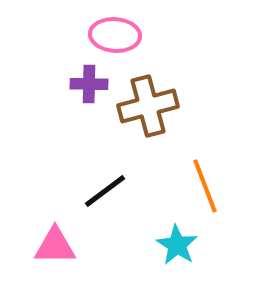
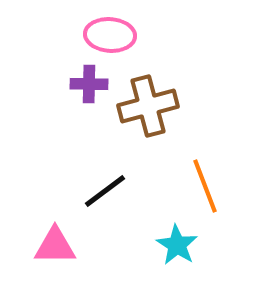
pink ellipse: moved 5 px left
